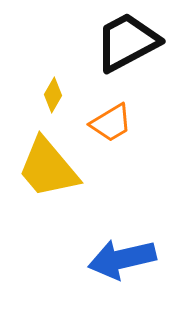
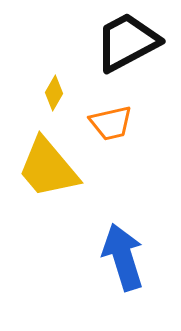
yellow diamond: moved 1 px right, 2 px up
orange trapezoid: rotated 18 degrees clockwise
blue arrow: moved 1 px right, 2 px up; rotated 86 degrees clockwise
